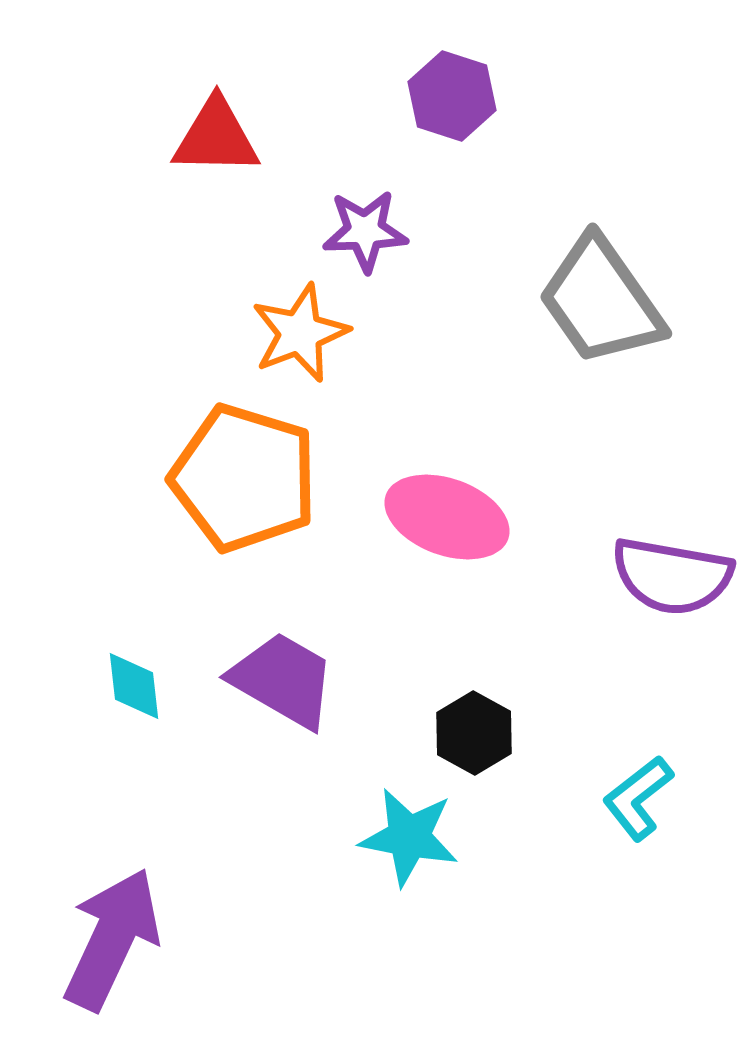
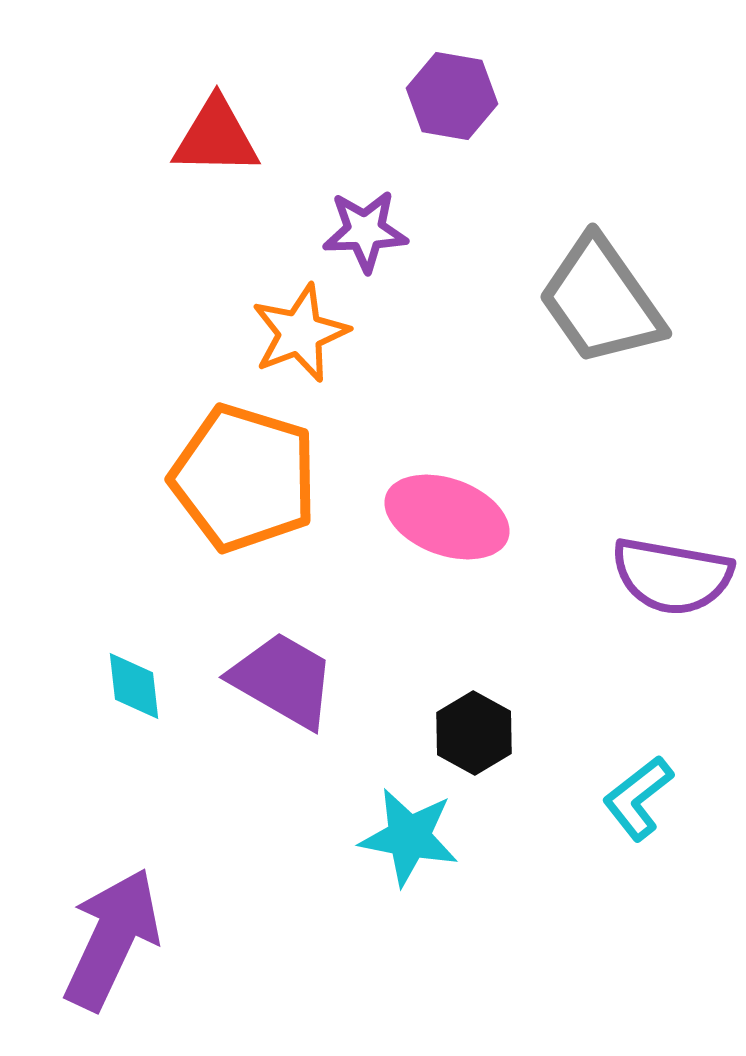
purple hexagon: rotated 8 degrees counterclockwise
